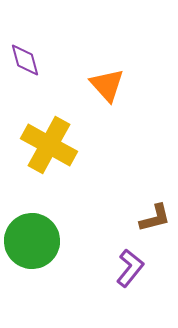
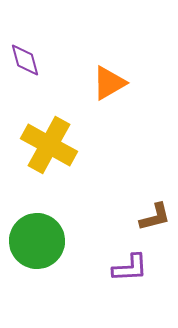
orange triangle: moved 2 px right, 2 px up; rotated 42 degrees clockwise
brown L-shape: moved 1 px up
green circle: moved 5 px right
purple L-shape: rotated 48 degrees clockwise
